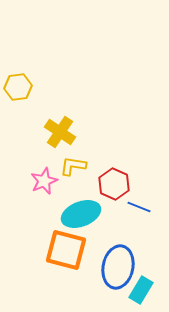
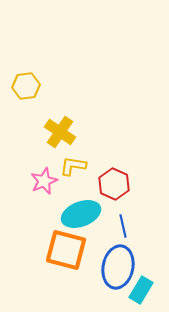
yellow hexagon: moved 8 px right, 1 px up
blue line: moved 16 px left, 19 px down; rotated 55 degrees clockwise
